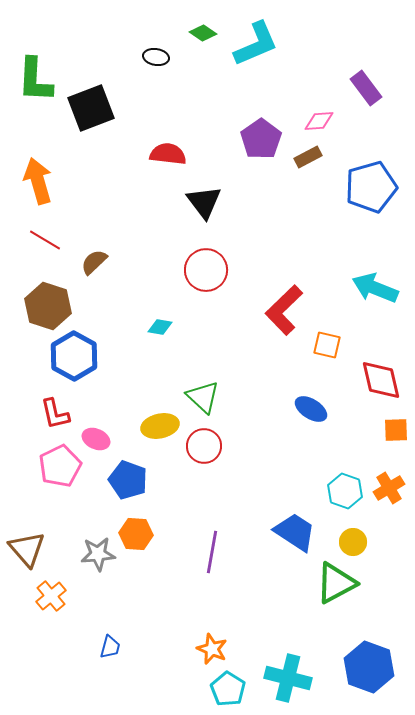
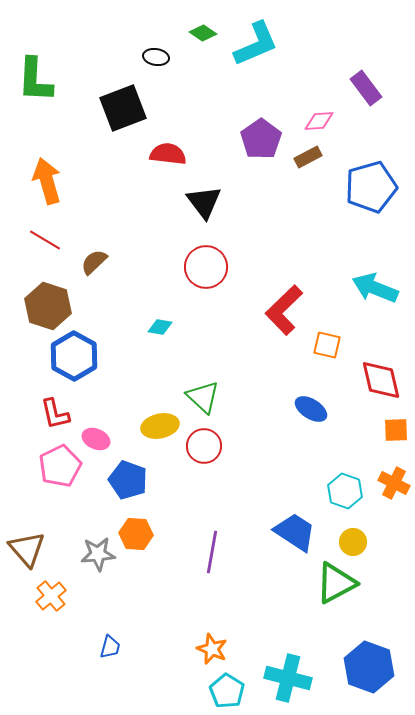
black square at (91, 108): moved 32 px right
orange arrow at (38, 181): moved 9 px right
red circle at (206, 270): moved 3 px up
orange cross at (389, 488): moved 5 px right, 5 px up; rotated 32 degrees counterclockwise
cyan pentagon at (228, 689): moved 1 px left, 2 px down
